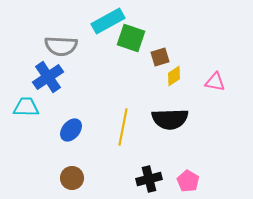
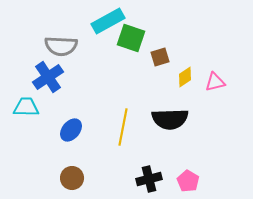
yellow diamond: moved 11 px right, 1 px down
pink triangle: rotated 25 degrees counterclockwise
